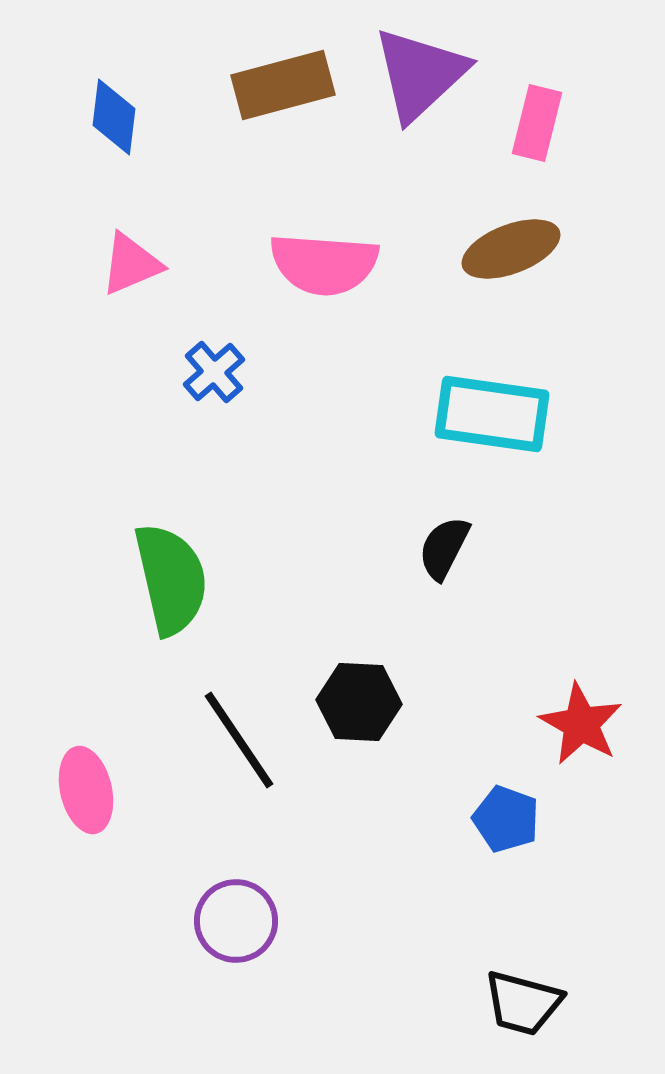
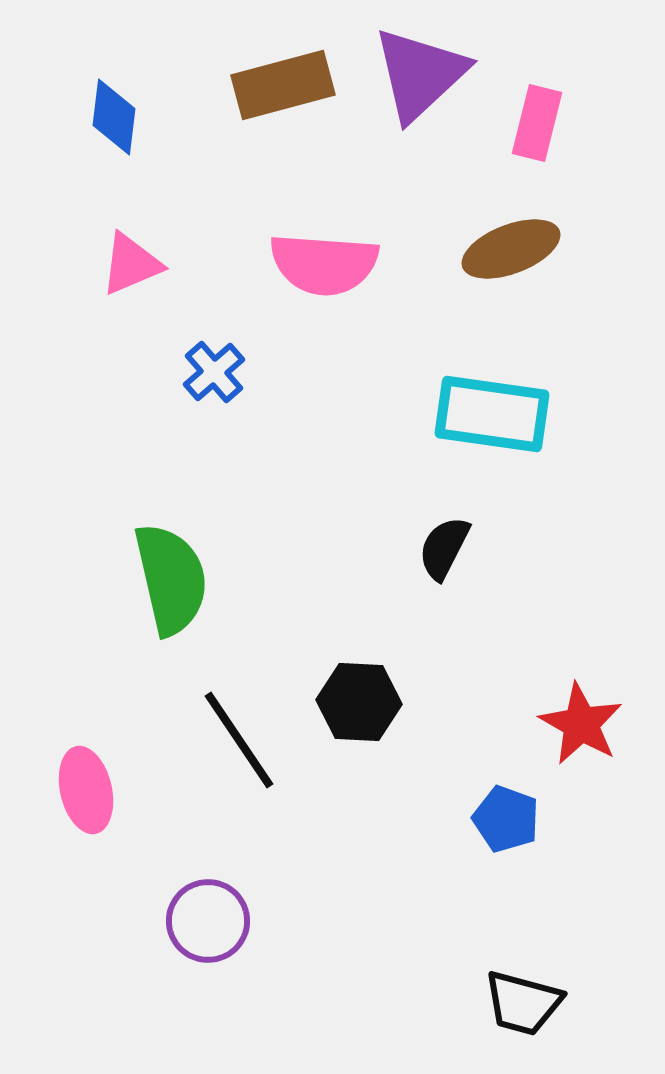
purple circle: moved 28 px left
